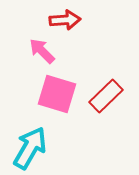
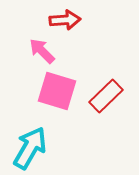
pink square: moved 3 px up
